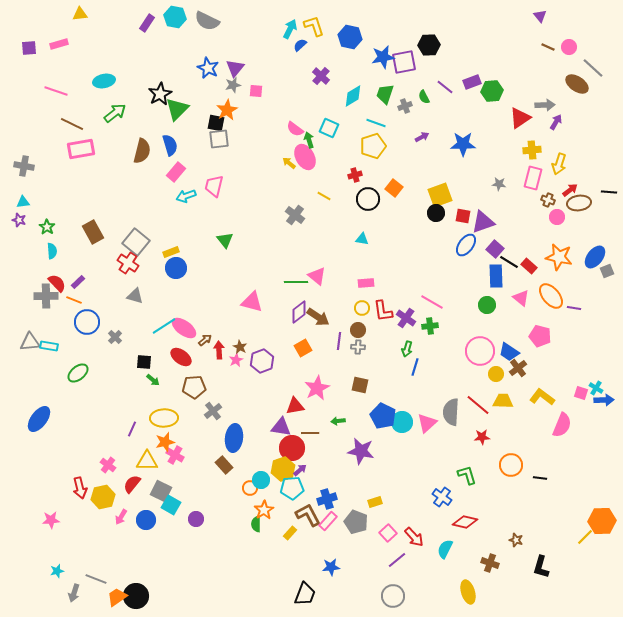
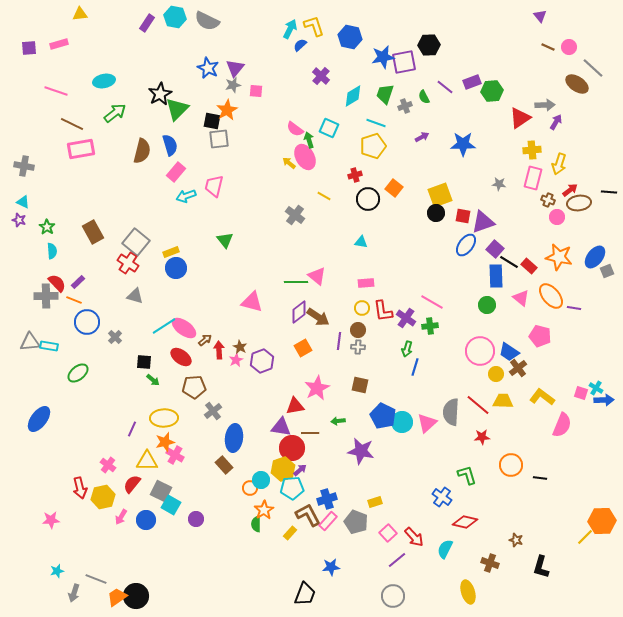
black square at (216, 123): moved 4 px left, 2 px up
cyan triangle at (23, 202): rotated 32 degrees clockwise
cyan triangle at (362, 239): moved 1 px left, 3 px down
